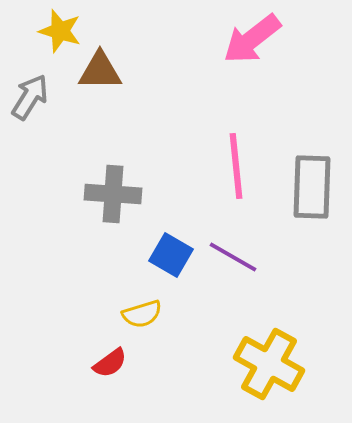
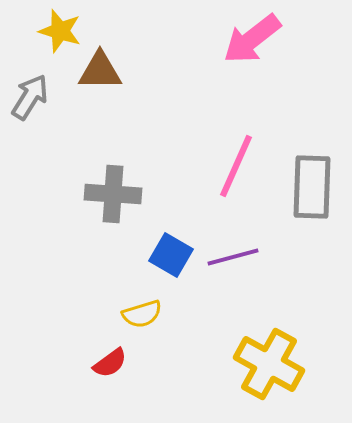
pink line: rotated 30 degrees clockwise
purple line: rotated 45 degrees counterclockwise
